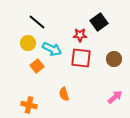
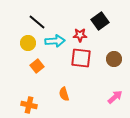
black square: moved 1 px right, 1 px up
cyan arrow: moved 3 px right, 8 px up; rotated 30 degrees counterclockwise
